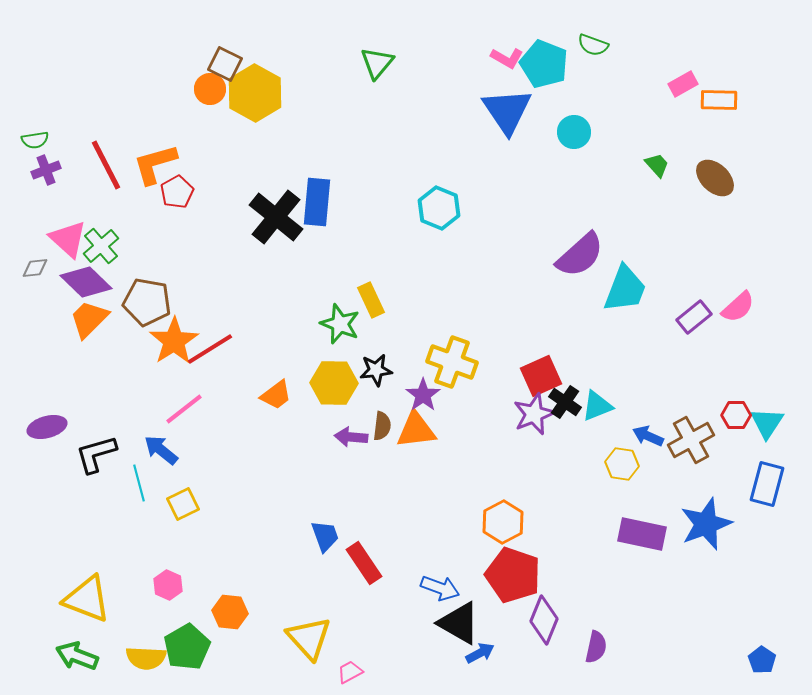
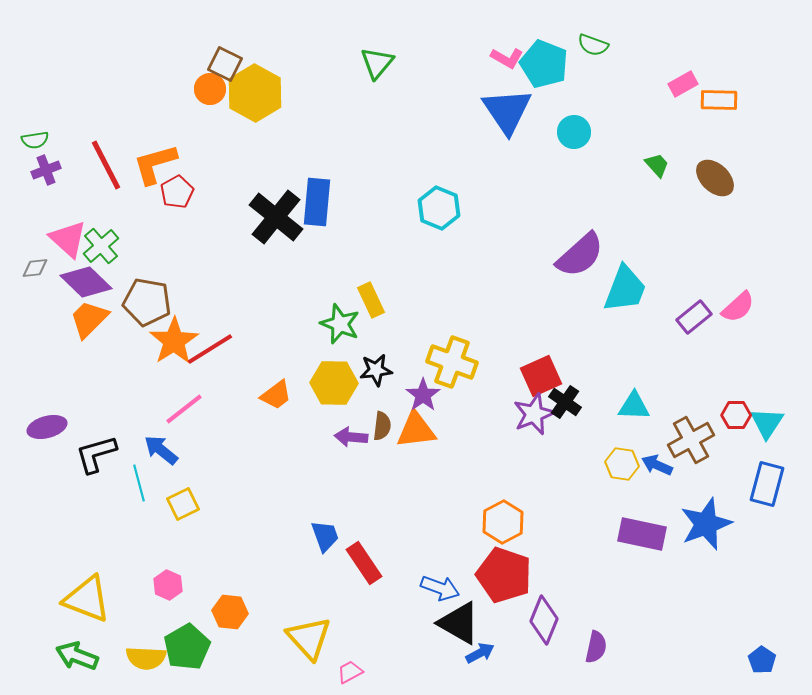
cyan triangle at (597, 406): moved 37 px right; rotated 24 degrees clockwise
blue arrow at (648, 436): moved 9 px right, 29 px down
red pentagon at (513, 575): moved 9 px left
